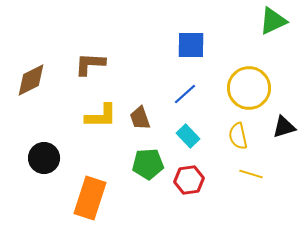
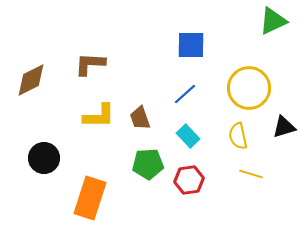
yellow L-shape: moved 2 px left
